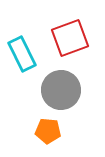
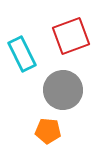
red square: moved 1 px right, 2 px up
gray circle: moved 2 px right
